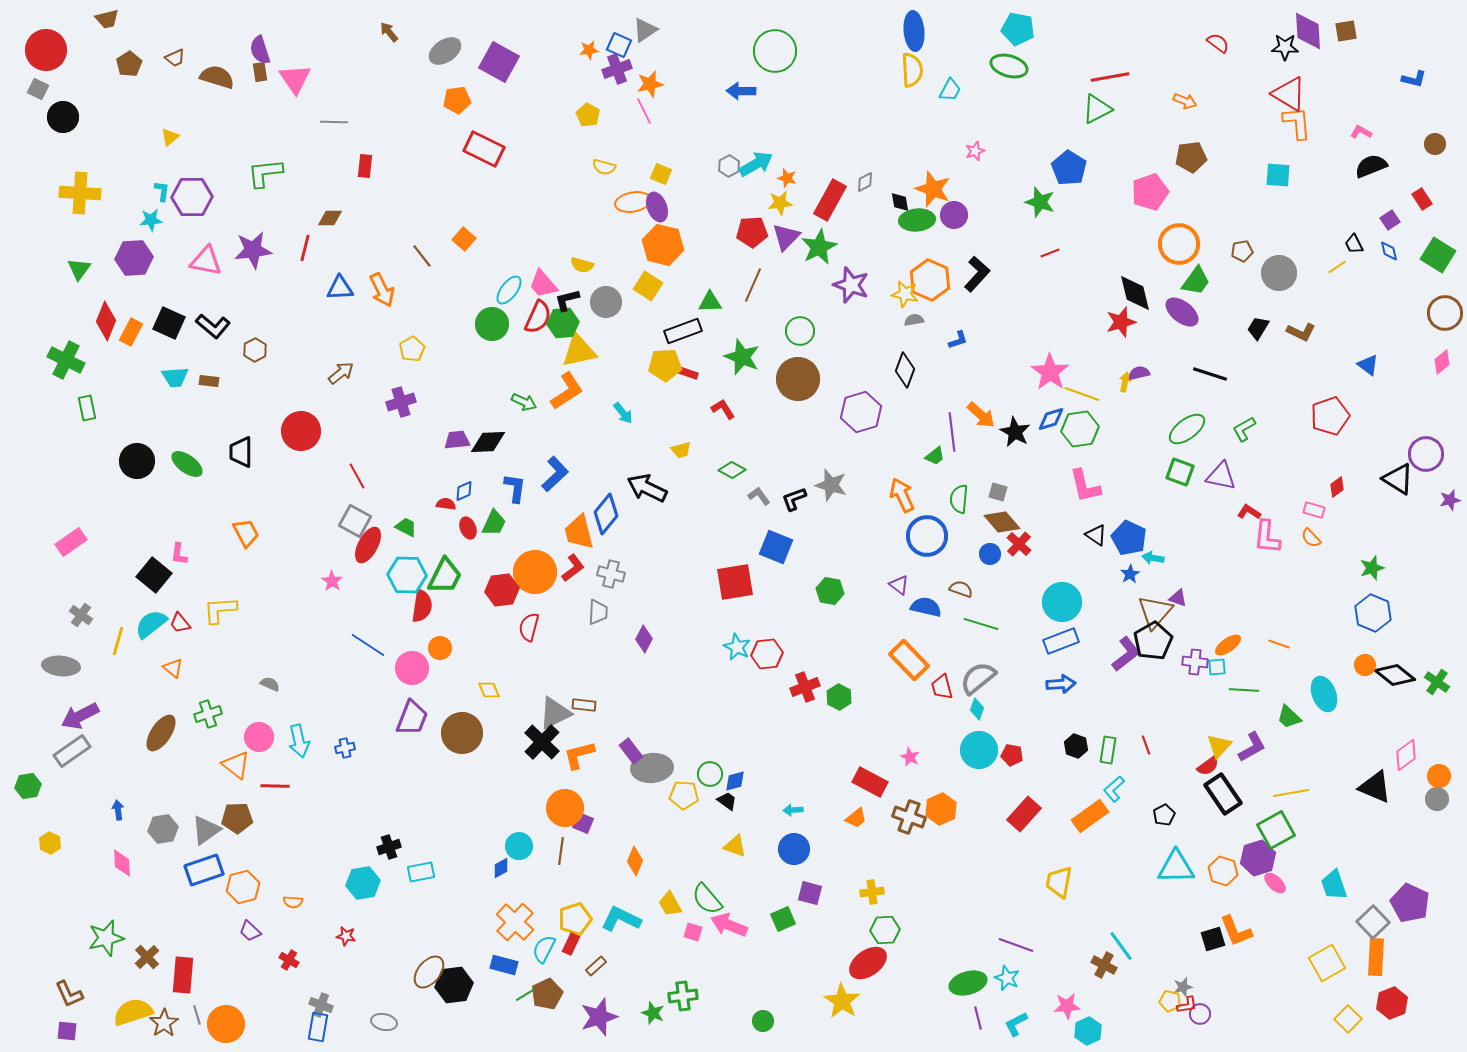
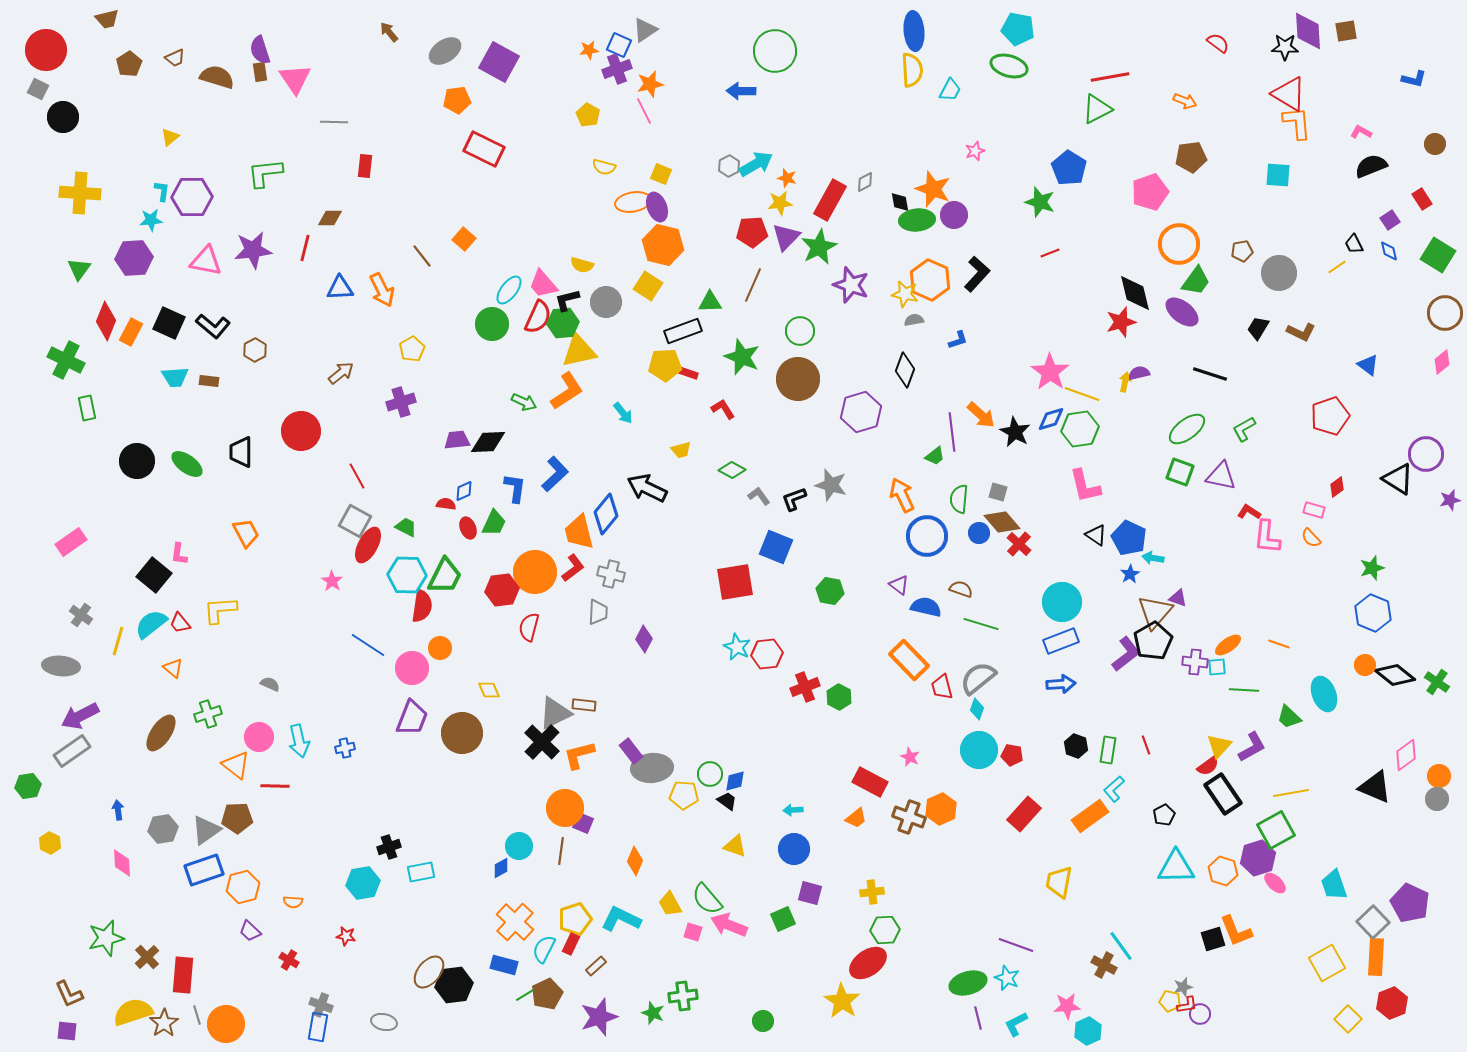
blue circle at (990, 554): moved 11 px left, 21 px up
